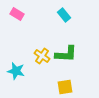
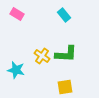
cyan star: moved 1 px up
